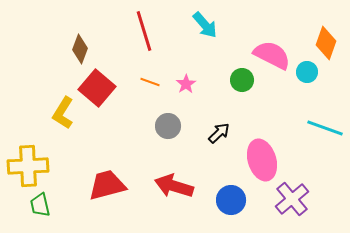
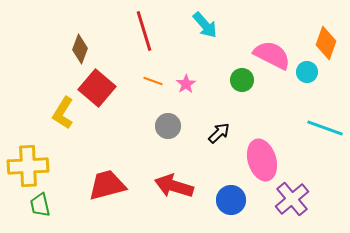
orange line: moved 3 px right, 1 px up
